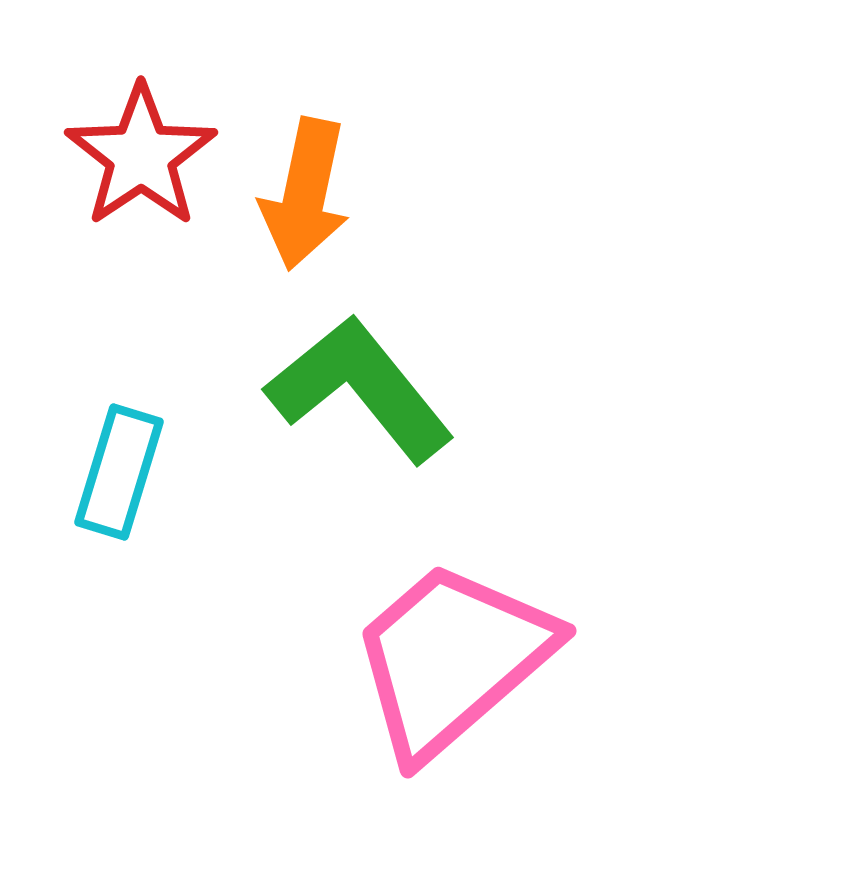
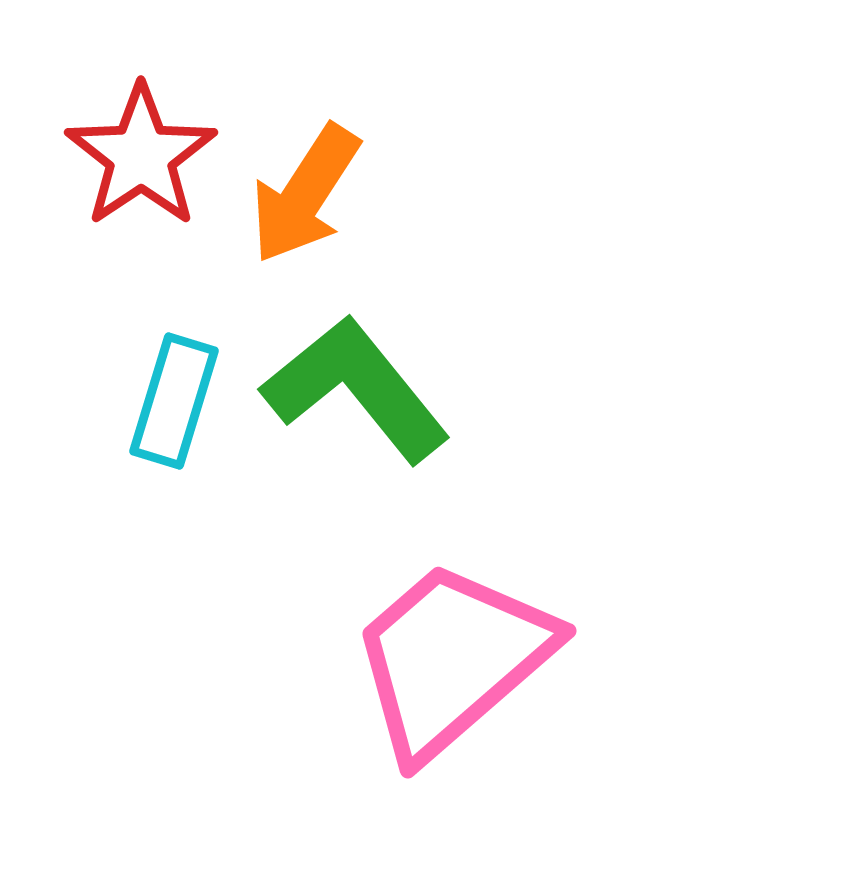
orange arrow: rotated 21 degrees clockwise
green L-shape: moved 4 px left
cyan rectangle: moved 55 px right, 71 px up
